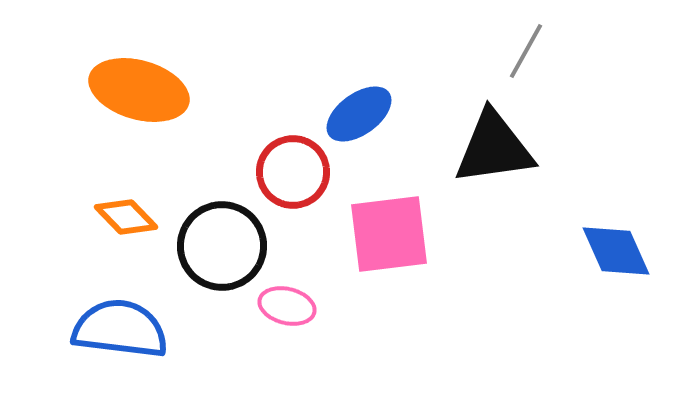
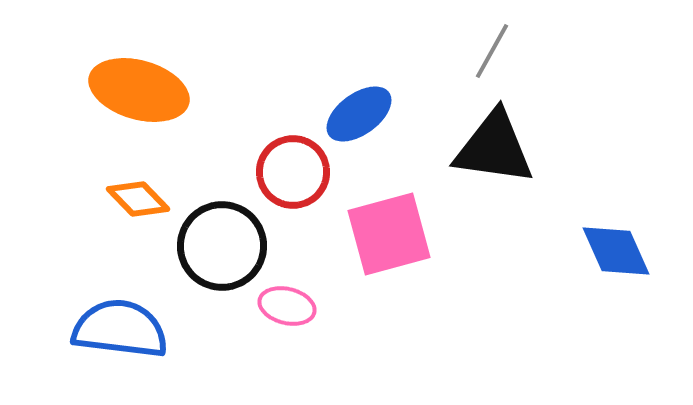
gray line: moved 34 px left
black triangle: rotated 16 degrees clockwise
orange diamond: moved 12 px right, 18 px up
pink square: rotated 8 degrees counterclockwise
